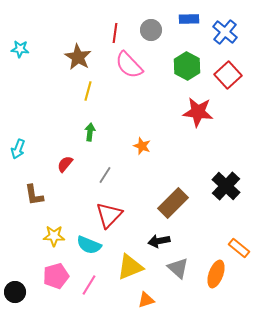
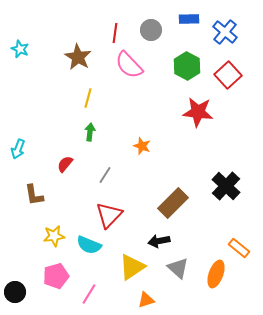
cyan star: rotated 18 degrees clockwise
yellow line: moved 7 px down
yellow star: rotated 10 degrees counterclockwise
yellow triangle: moved 2 px right; rotated 12 degrees counterclockwise
pink line: moved 9 px down
